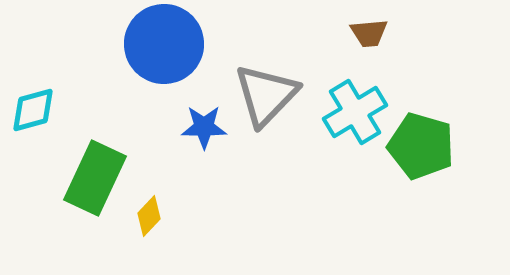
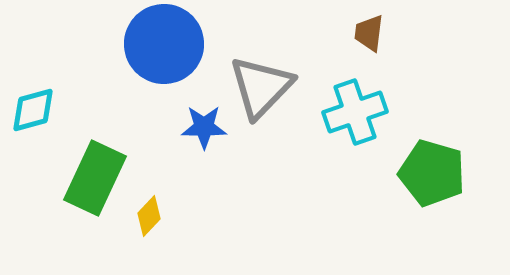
brown trapezoid: rotated 102 degrees clockwise
gray triangle: moved 5 px left, 8 px up
cyan cross: rotated 12 degrees clockwise
green pentagon: moved 11 px right, 27 px down
